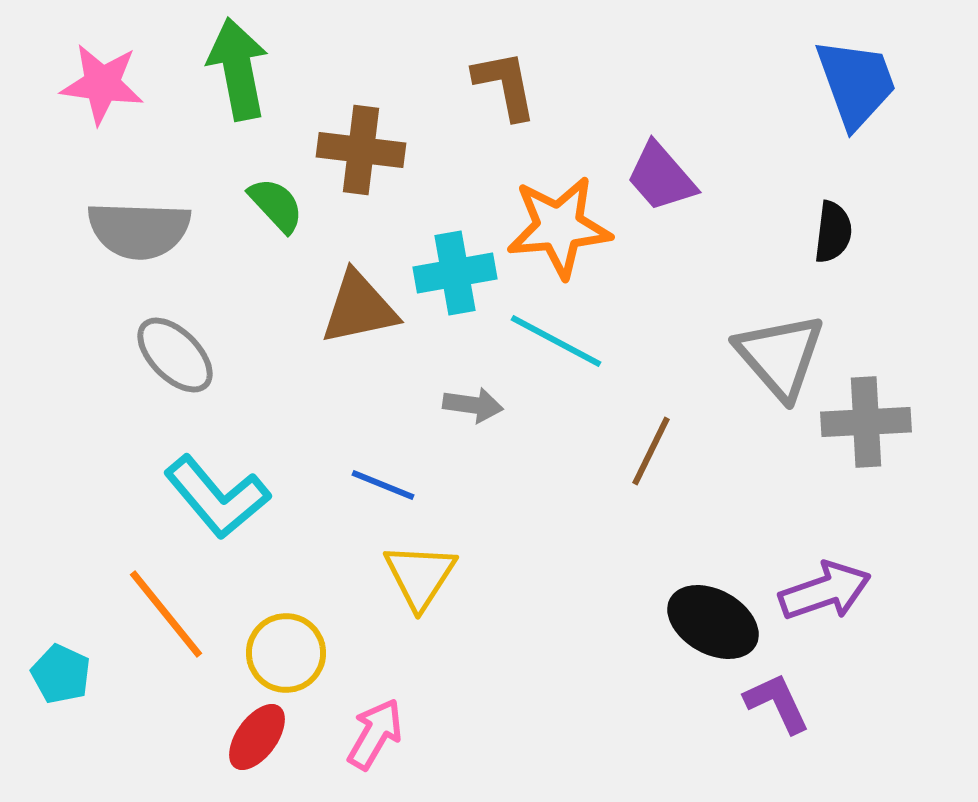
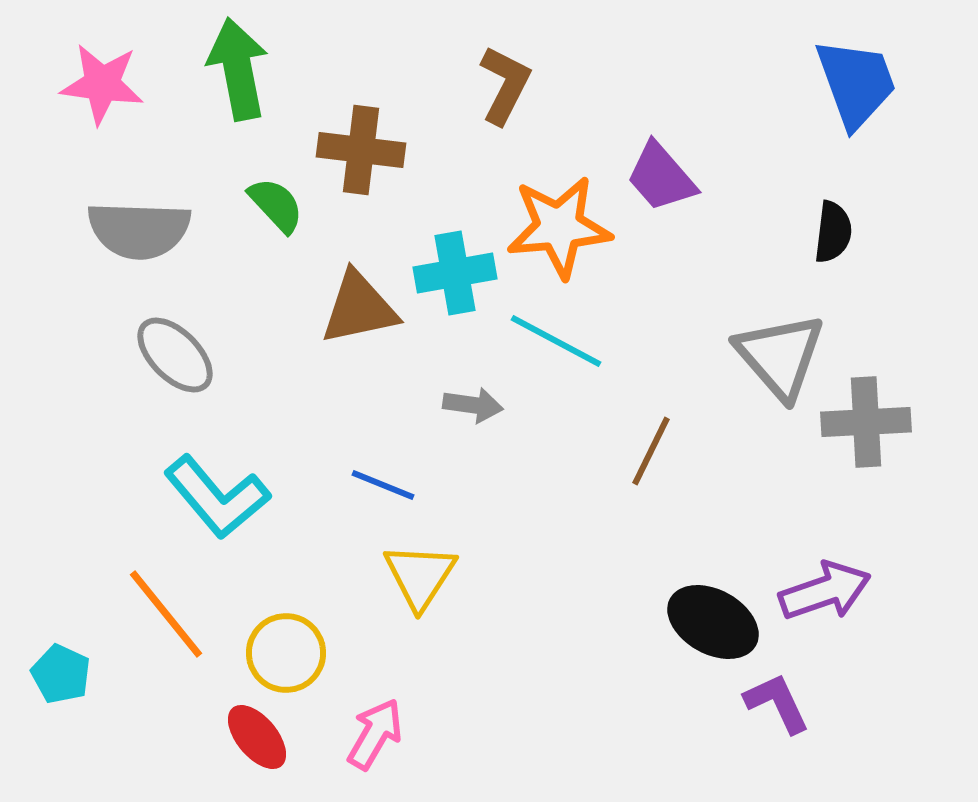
brown L-shape: rotated 38 degrees clockwise
red ellipse: rotated 76 degrees counterclockwise
